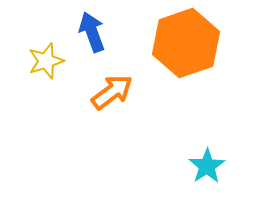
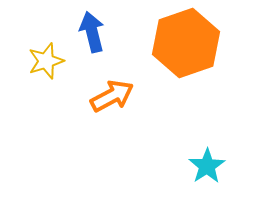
blue arrow: rotated 6 degrees clockwise
orange arrow: moved 4 px down; rotated 9 degrees clockwise
